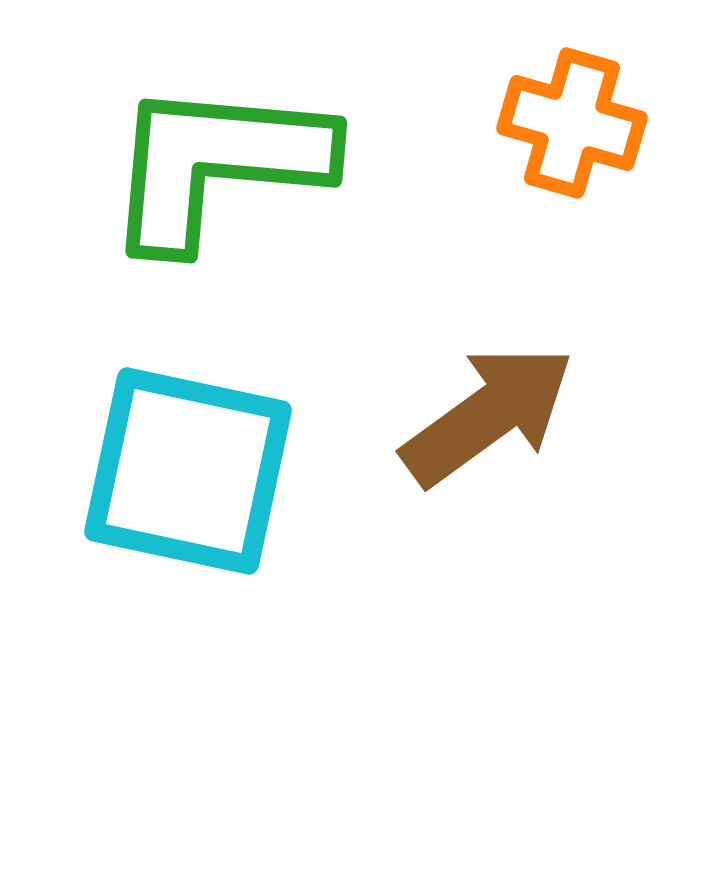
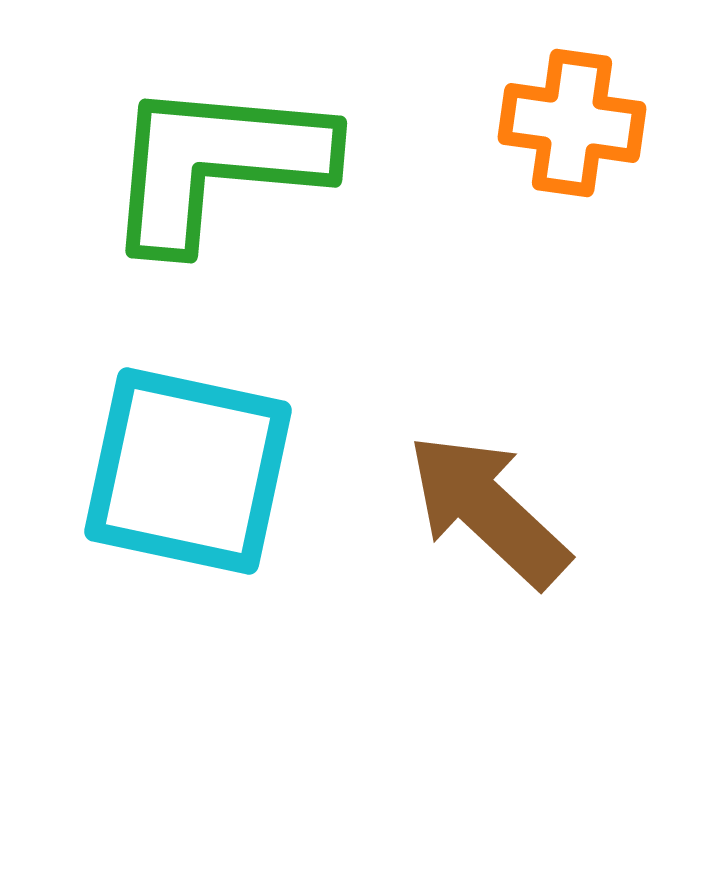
orange cross: rotated 8 degrees counterclockwise
brown arrow: moved 95 px down; rotated 101 degrees counterclockwise
